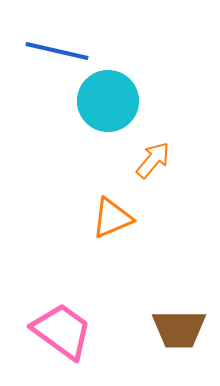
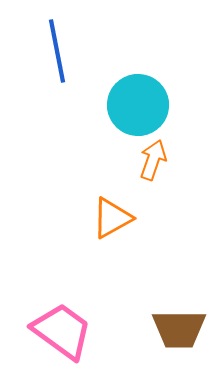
blue line: rotated 66 degrees clockwise
cyan circle: moved 30 px right, 4 px down
orange arrow: rotated 21 degrees counterclockwise
orange triangle: rotated 6 degrees counterclockwise
